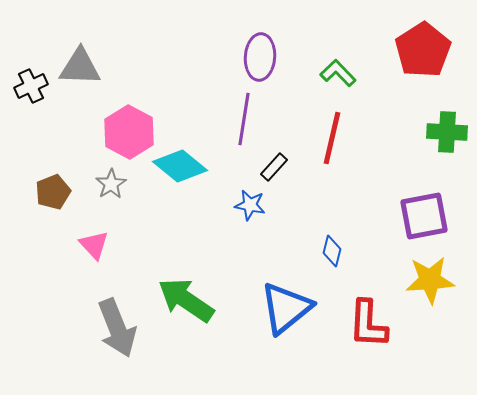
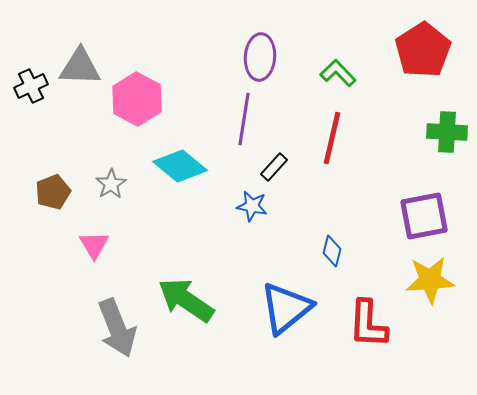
pink hexagon: moved 8 px right, 33 px up
blue star: moved 2 px right, 1 px down
pink triangle: rotated 12 degrees clockwise
